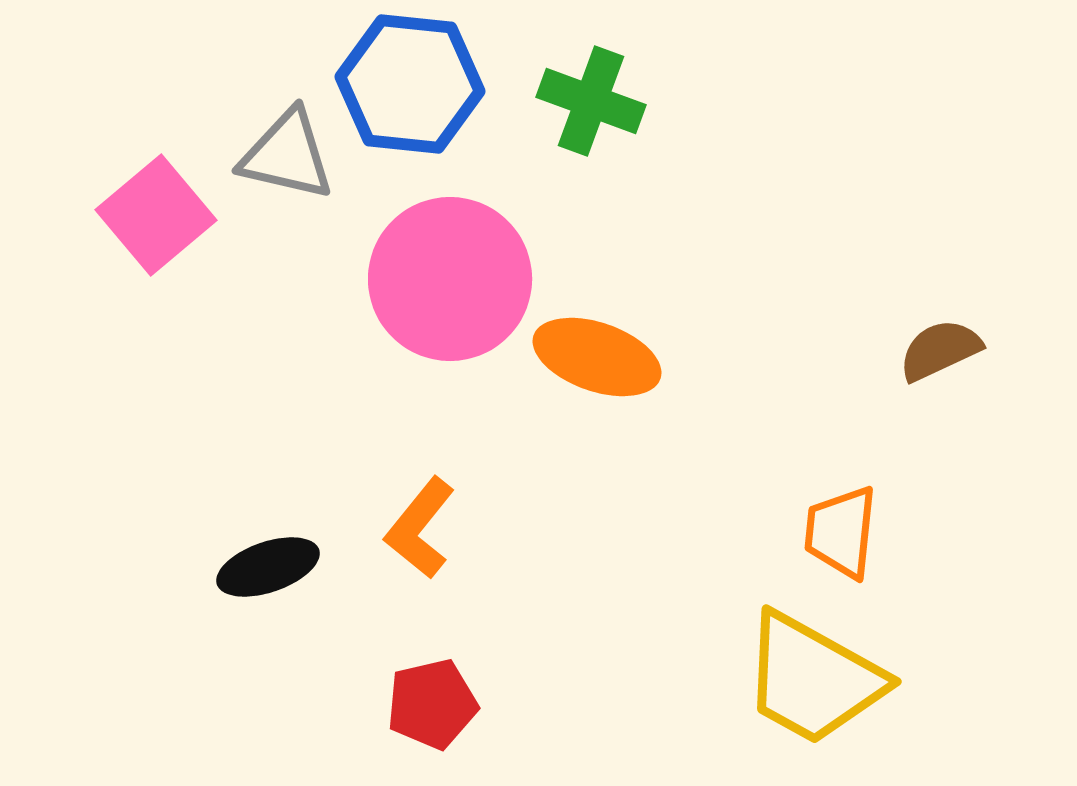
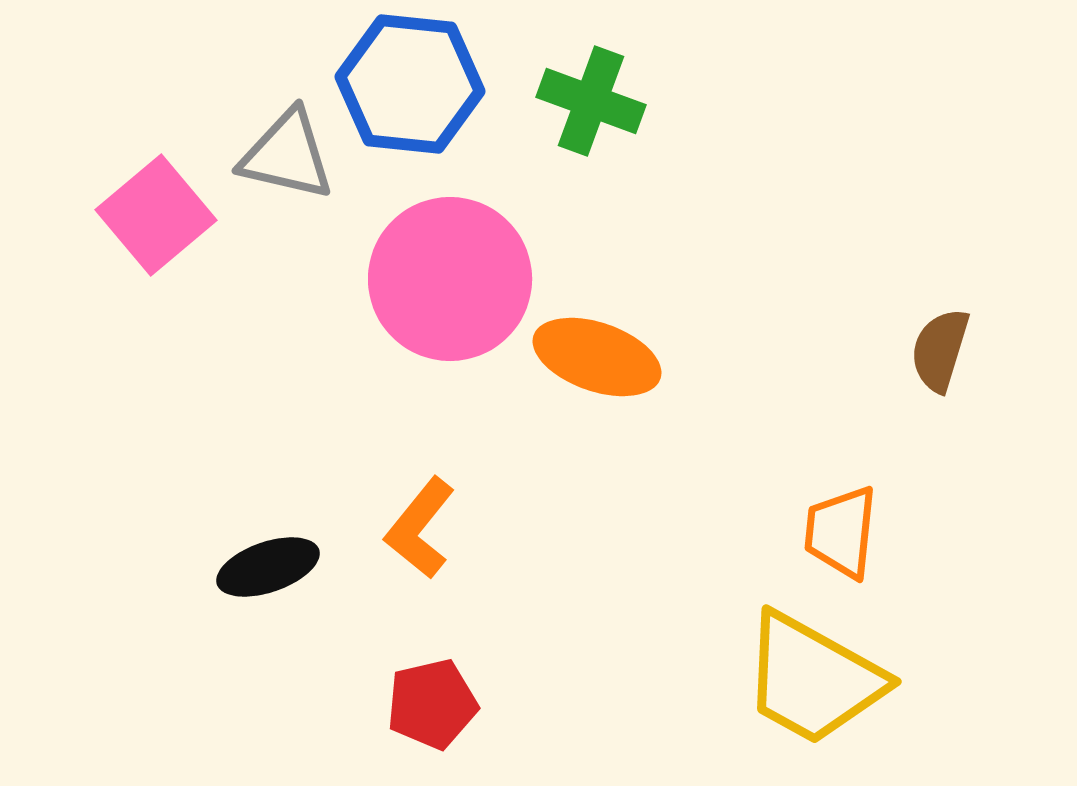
brown semicircle: rotated 48 degrees counterclockwise
